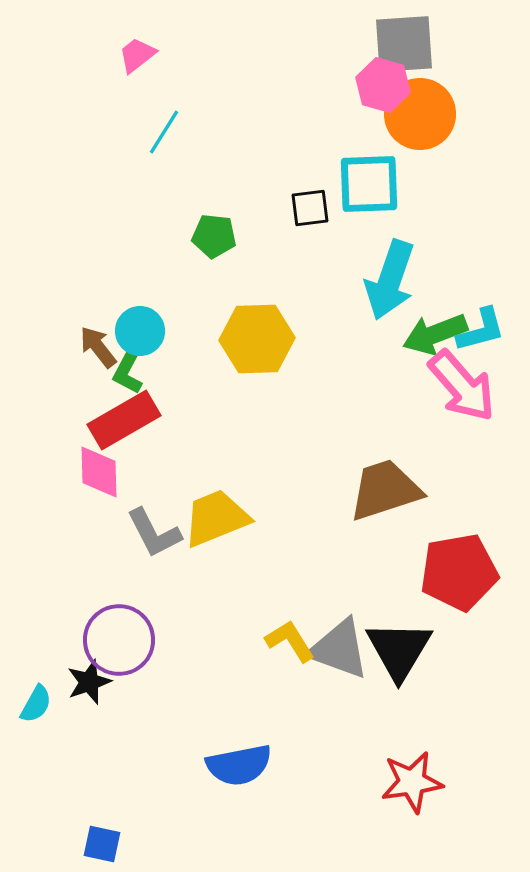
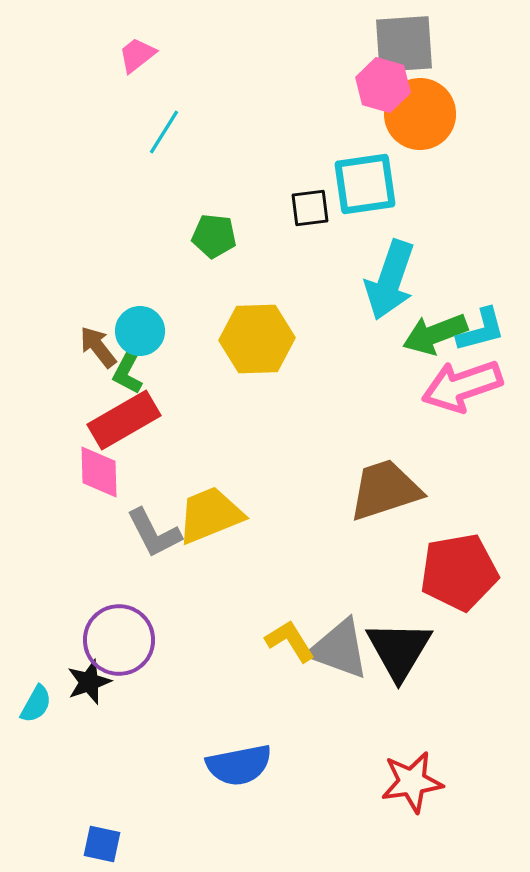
cyan square: moved 4 px left; rotated 6 degrees counterclockwise
pink arrow: rotated 112 degrees clockwise
yellow trapezoid: moved 6 px left, 3 px up
